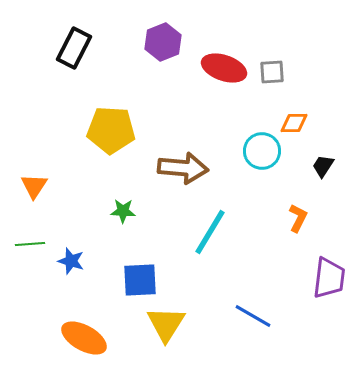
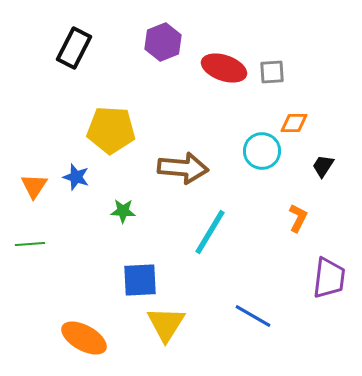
blue star: moved 5 px right, 84 px up
